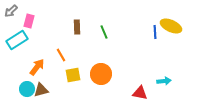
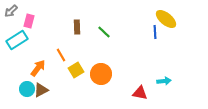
yellow ellipse: moved 5 px left, 7 px up; rotated 15 degrees clockwise
green line: rotated 24 degrees counterclockwise
orange arrow: moved 1 px right, 1 px down
yellow square: moved 3 px right, 5 px up; rotated 21 degrees counterclockwise
brown triangle: rotated 14 degrees counterclockwise
